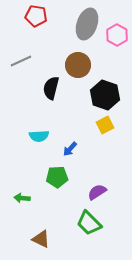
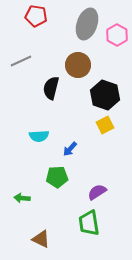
green trapezoid: rotated 36 degrees clockwise
